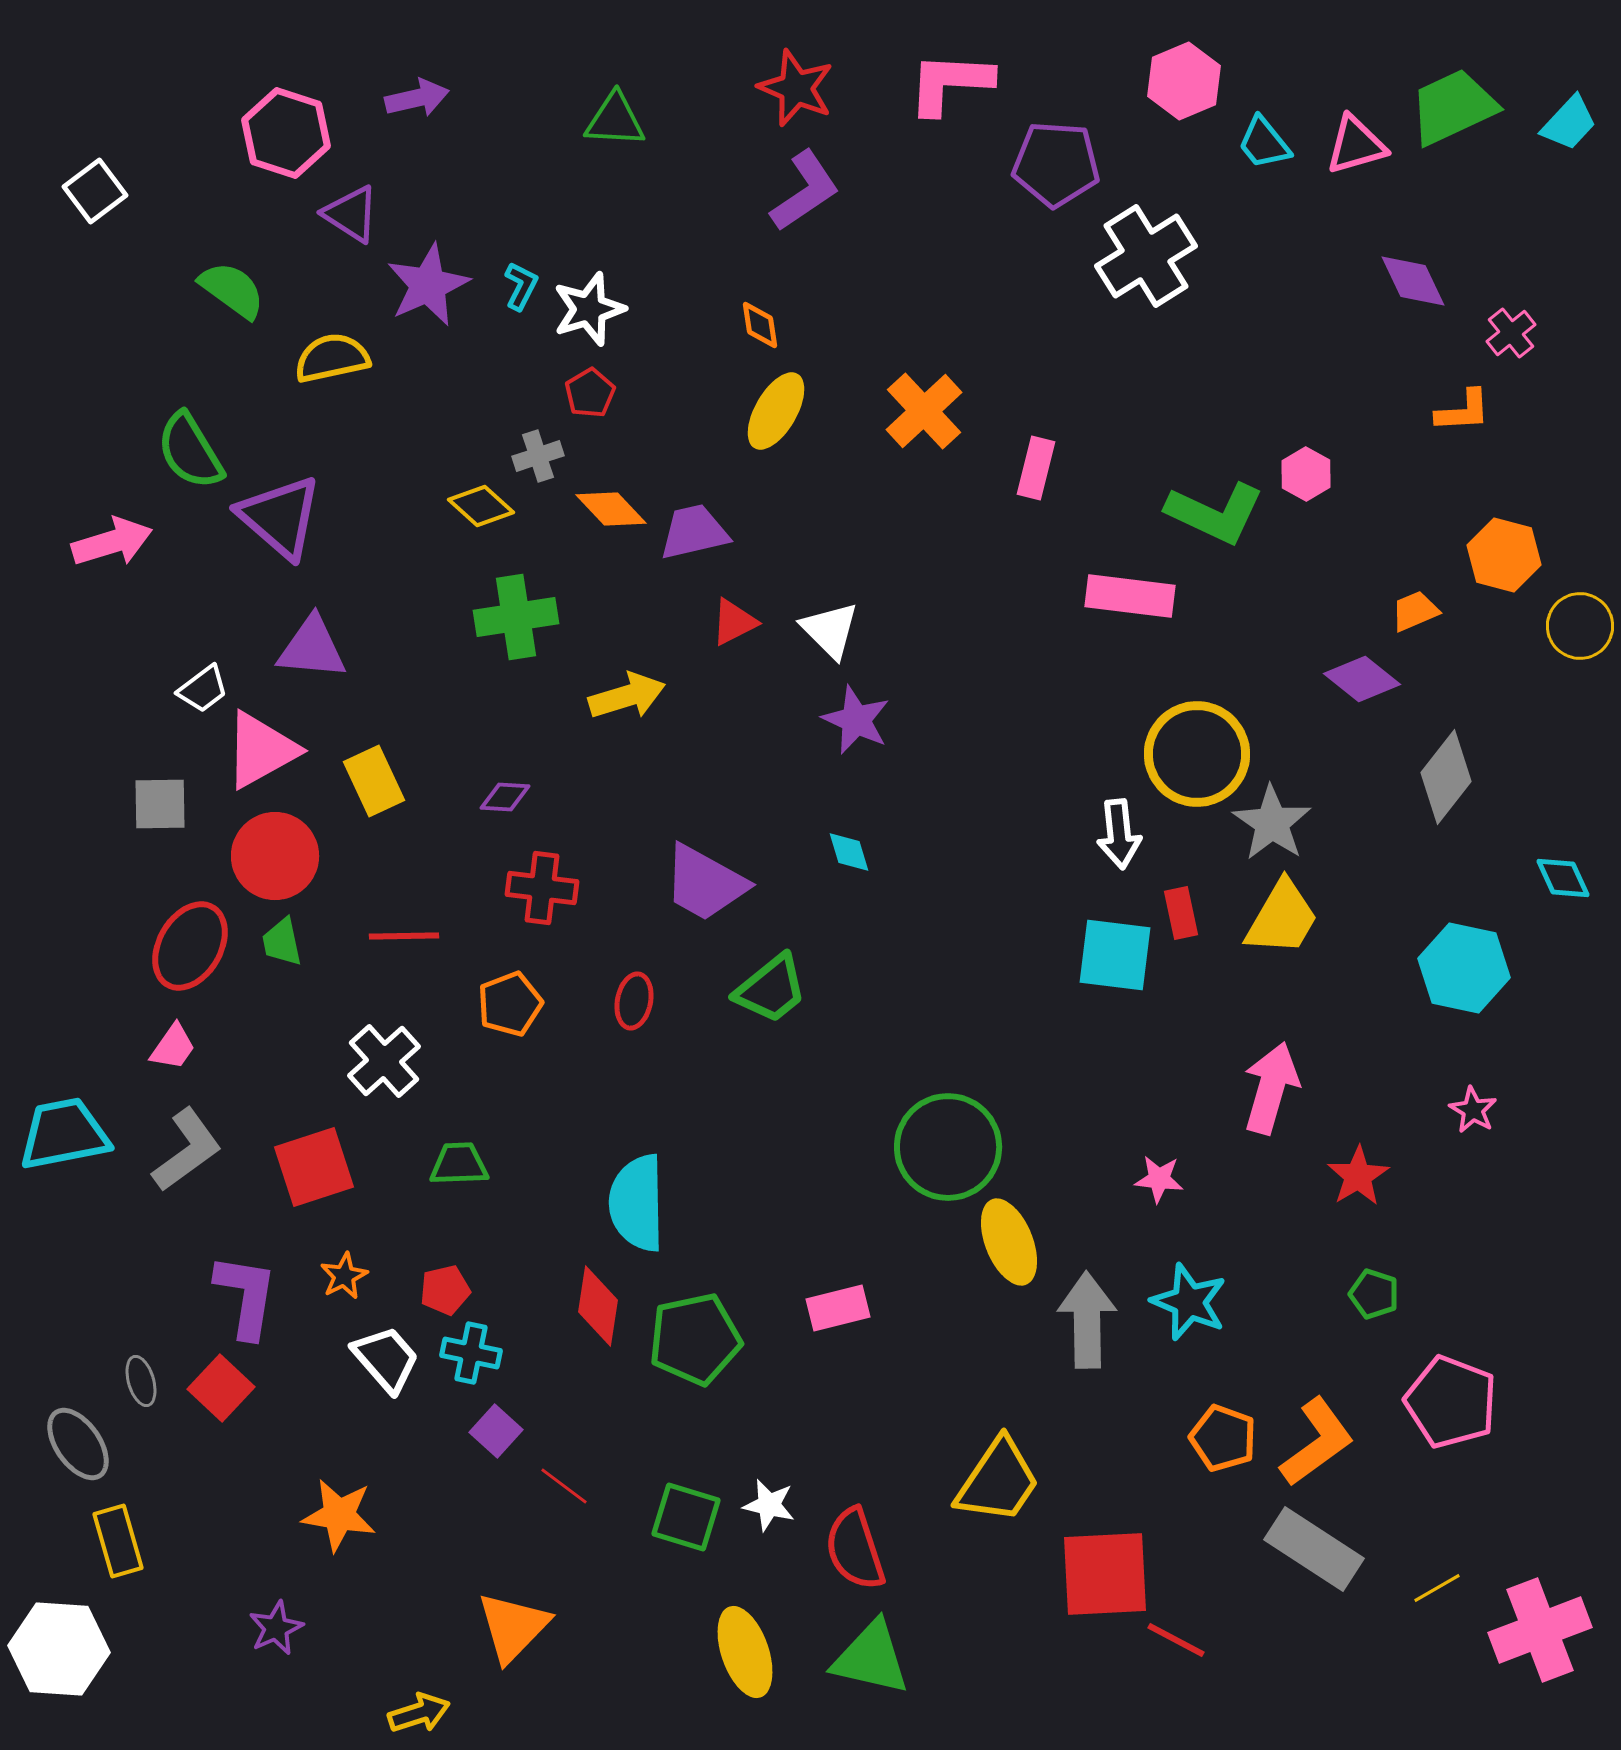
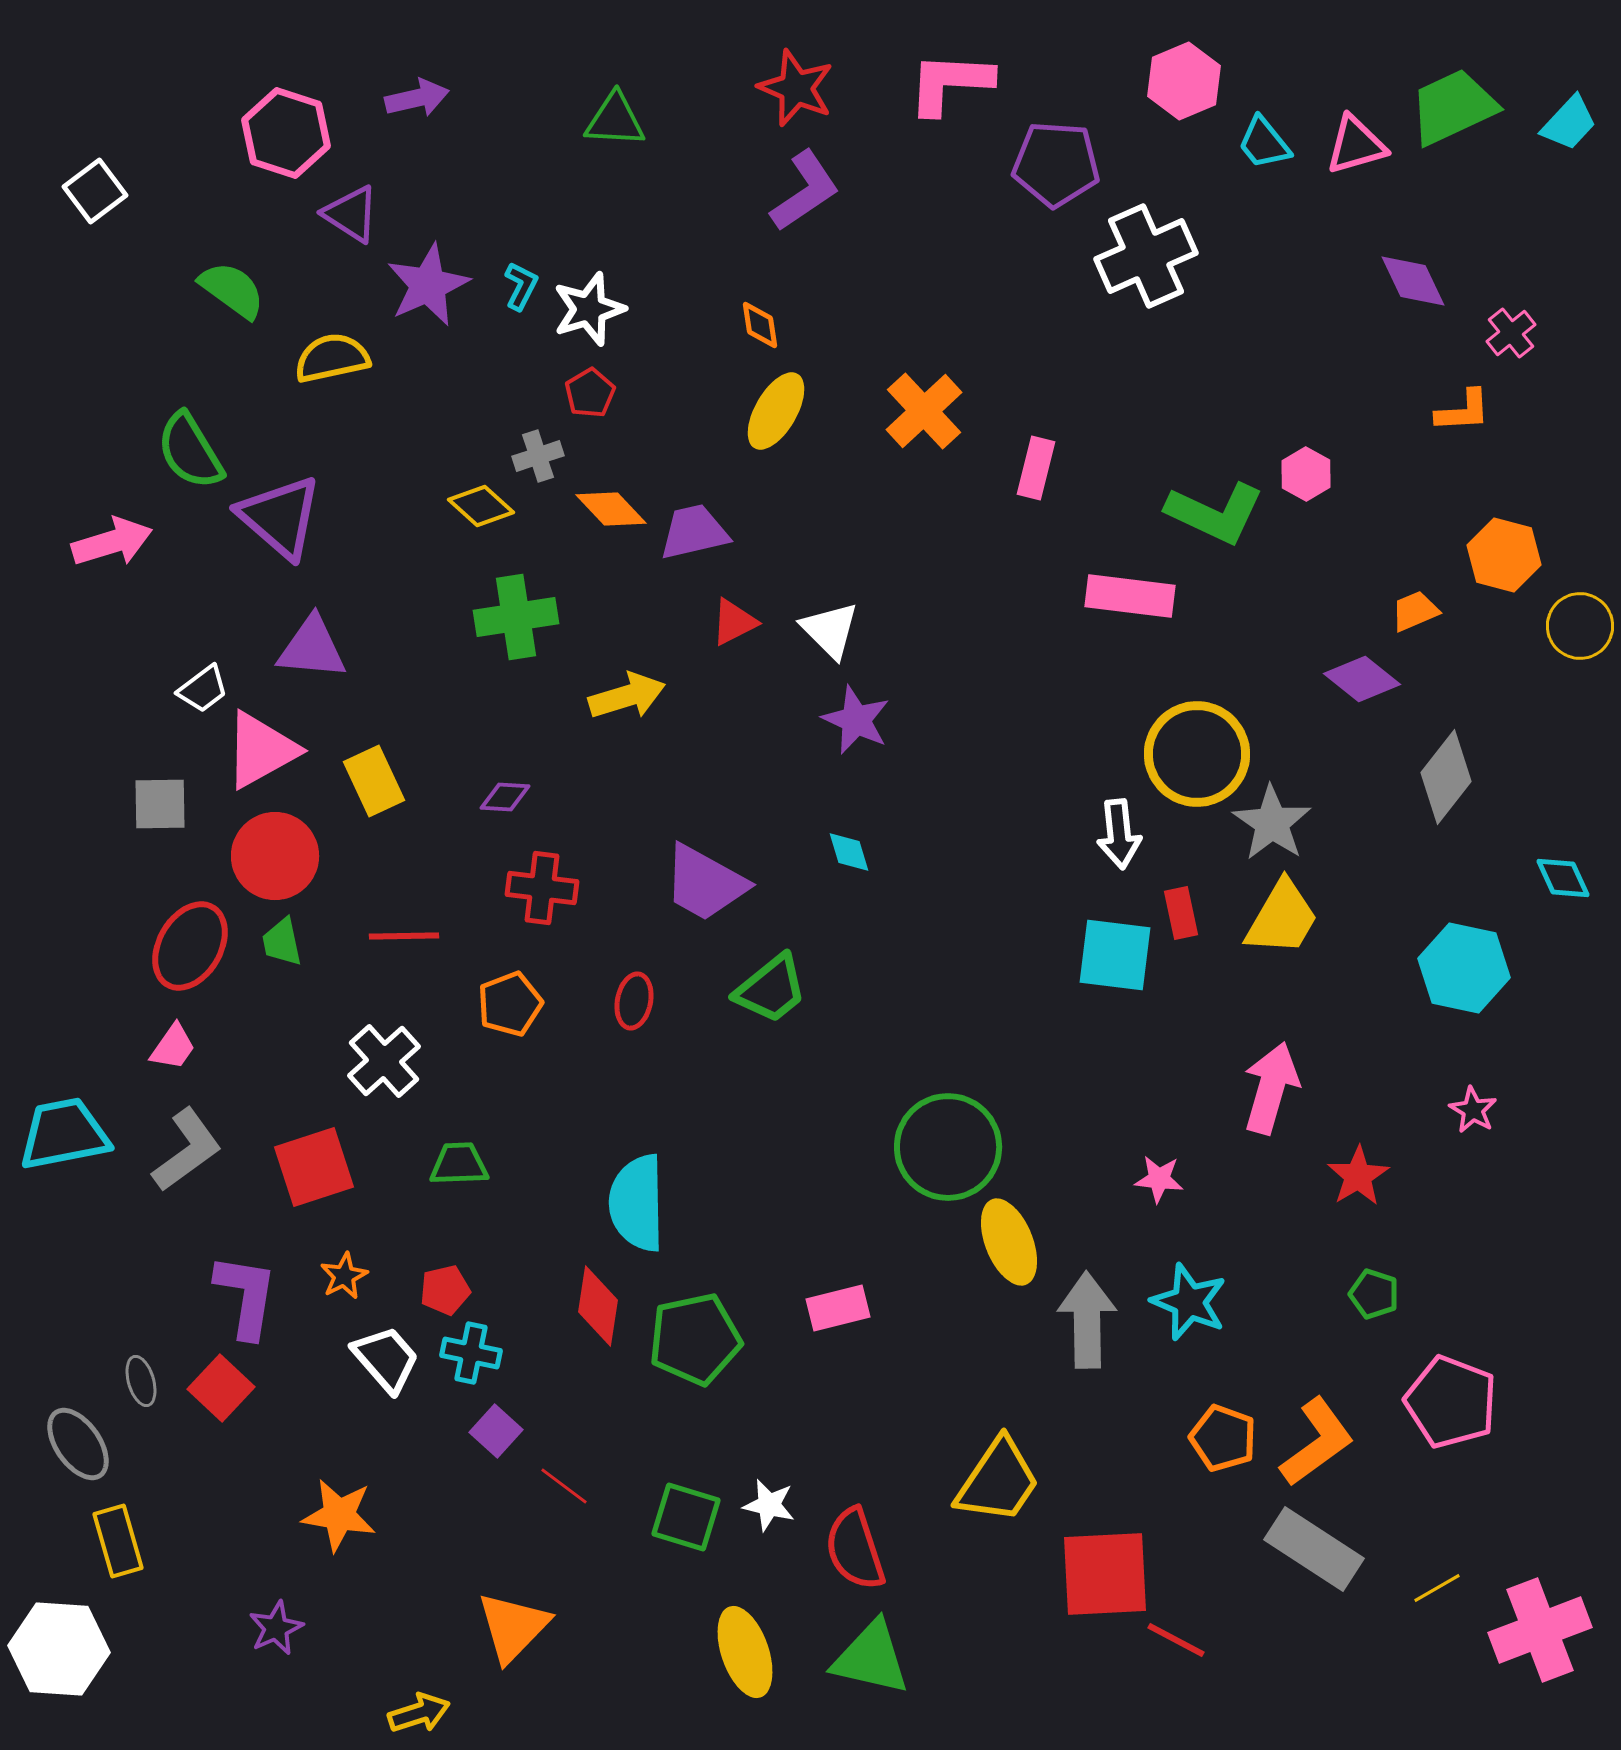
white cross at (1146, 256): rotated 8 degrees clockwise
